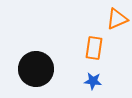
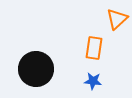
orange triangle: rotated 20 degrees counterclockwise
